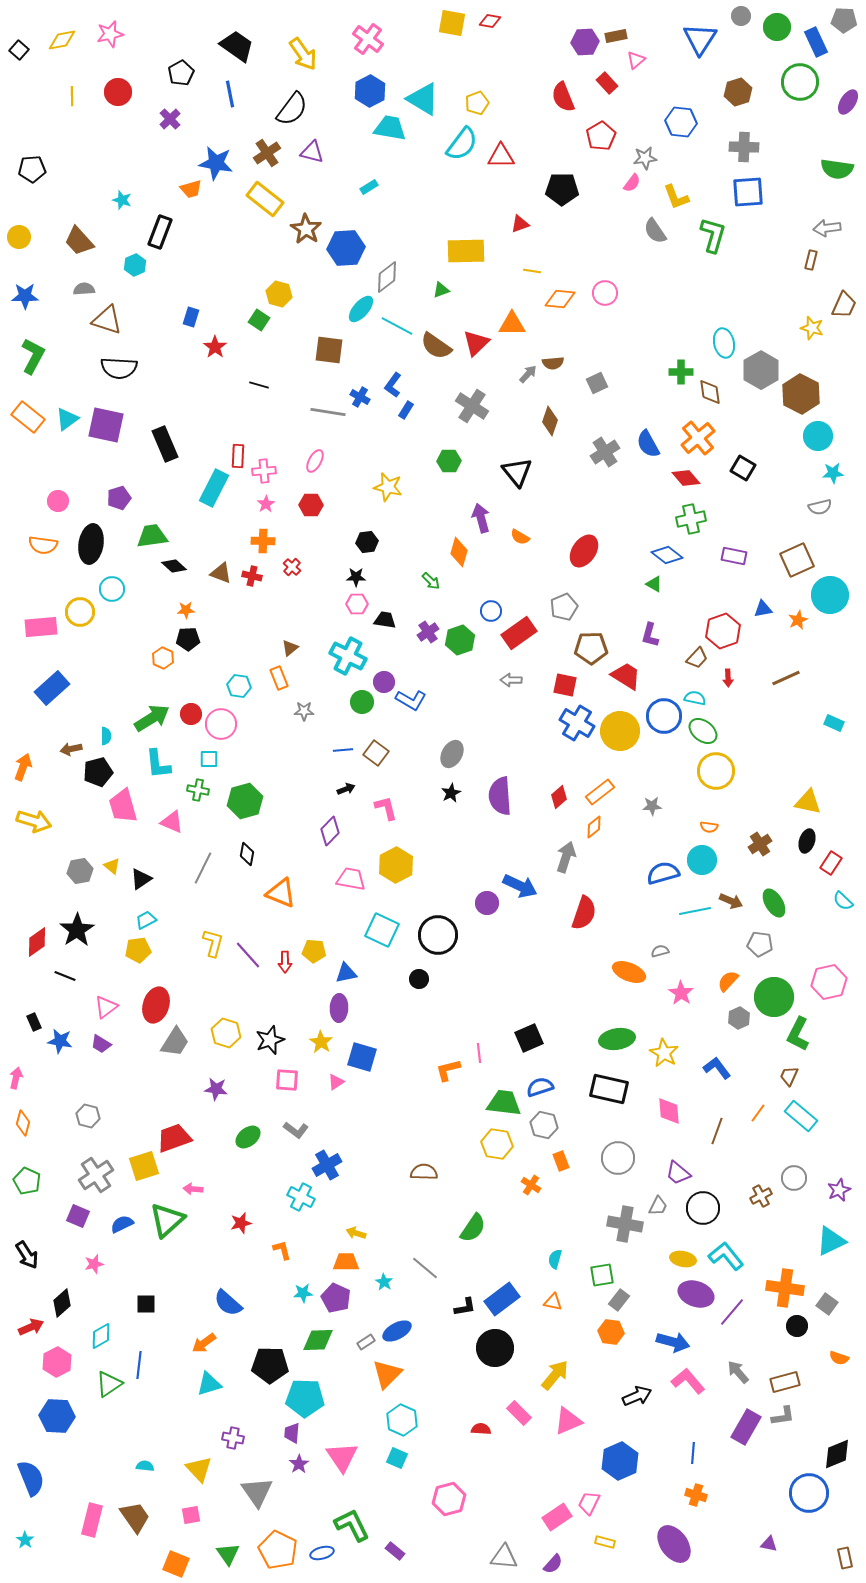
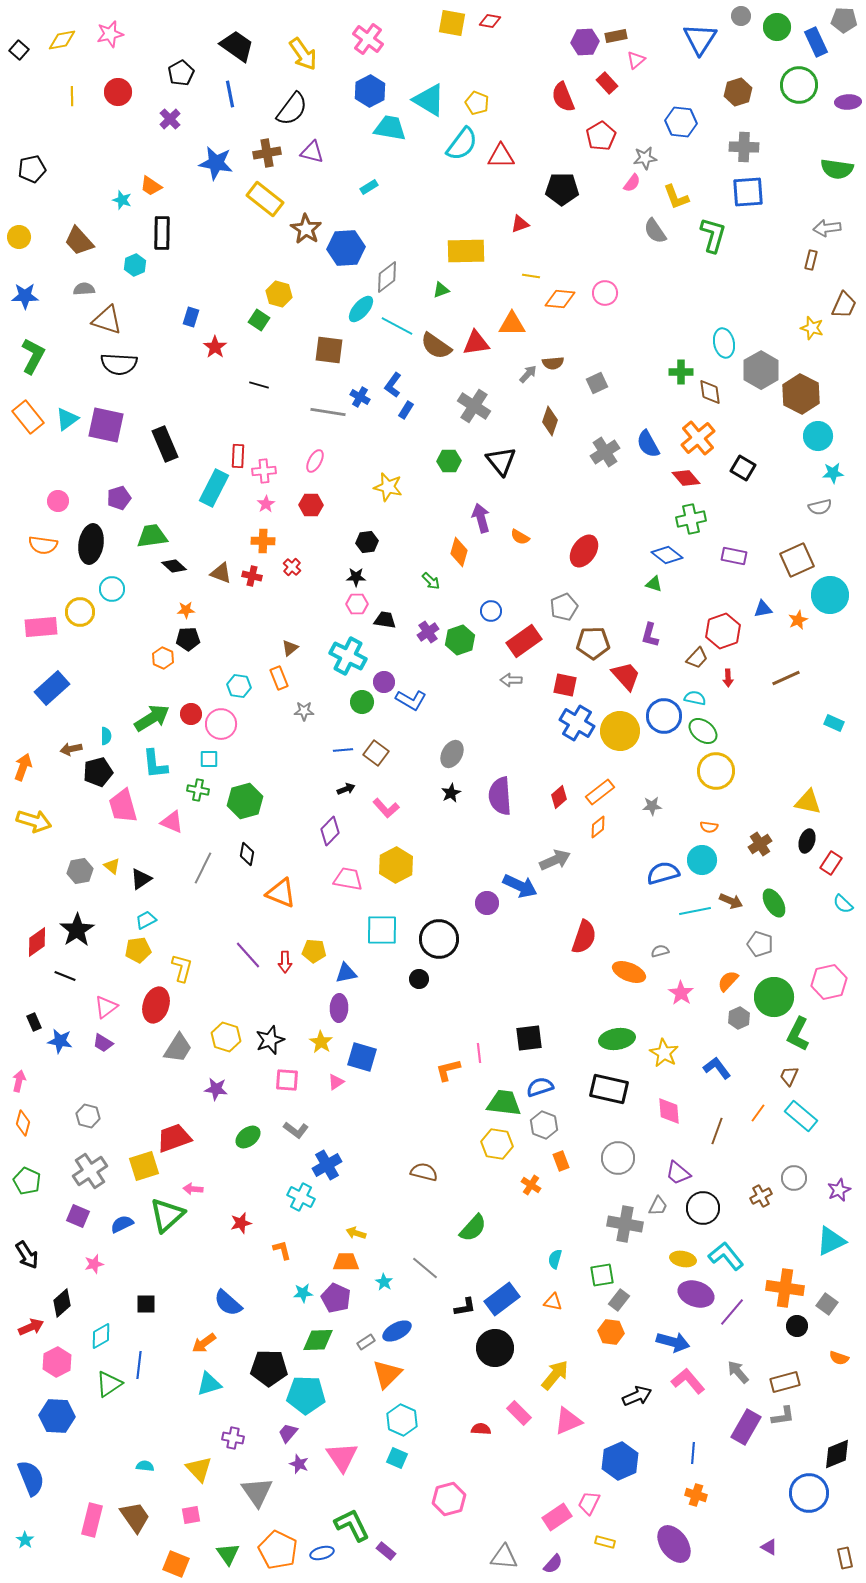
green circle at (800, 82): moved 1 px left, 3 px down
cyan triangle at (423, 99): moved 6 px right, 1 px down
purple ellipse at (848, 102): rotated 55 degrees clockwise
yellow pentagon at (477, 103): rotated 30 degrees counterclockwise
brown cross at (267, 153): rotated 24 degrees clockwise
black pentagon at (32, 169): rotated 8 degrees counterclockwise
orange trapezoid at (191, 189): moved 40 px left, 3 px up; rotated 50 degrees clockwise
black rectangle at (160, 232): moved 2 px right, 1 px down; rotated 20 degrees counterclockwise
yellow line at (532, 271): moved 1 px left, 5 px down
red triangle at (476, 343): rotated 36 degrees clockwise
black semicircle at (119, 368): moved 4 px up
gray cross at (472, 406): moved 2 px right
orange rectangle at (28, 417): rotated 12 degrees clockwise
black triangle at (517, 472): moved 16 px left, 11 px up
green triangle at (654, 584): rotated 12 degrees counterclockwise
red rectangle at (519, 633): moved 5 px right, 8 px down
brown pentagon at (591, 648): moved 2 px right, 5 px up
red trapezoid at (626, 676): rotated 16 degrees clockwise
cyan L-shape at (158, 764): moved 3 px left
pink L-shape at (386, 808): rotated 152 degrees clockwise
orange diamond at (594, 827): moved 4 px right
gray arrow at (566, 857): moved 11 px left, 3 px down; rotated 48 degrees clockwise
pink trapezoid at (351, 879): moved 3 px left
cyan semicircle at (843, 901): moved 3 px down
red semicircle at (584, 913): moved 24 px down
cyan square at (382, 930): rotated 24 degrees counterclockwise
black circle at (438, 935): moved 1 px right, 4 px down
yellow L-shape at (213, 943): moved 31 px left, 25 px down
gray pentagon at (760, 944): rotated 10 degrees clockwise
yellow hexagon at (226, 1033): moved 4 px down
black square at (529, 1038): rotated 16 degrees clockwise
gray trapezoid at (175, 1042): moved 3 px right, 6 px down
purple trapezoid at (101, 1044): moved 2 px right, 1 px up
pink arrow at (16, 1078): moved 3 px right, 3 px down
gray hexagon at (544, 1125): rotated 8 degrees clockwise
brown semicircle at (424, 1172): rotated 12 degrees clockwise
gray cross at (96, 1175): moved 6 px left, 4 px up
green triangle at (167, 1220): moved 5 px up
green semicircle at (473, 1228): rotated 8 degrees clockwise
black pentagon at (270, 1365): moved 1 px left, 3 px down
cyan pentagon at (305, 1398): moved 1 px right, 3 px up
purple trapezoid at (292, 1433): moved 4 px left; rotated 35 degrees clockwise
purple star at (299, 1464): rotated 18 degrees counterclockwise
purple triangle at (769, 1544): moved 3 px down; rotated 18 degrees clockwise
purple rectangle at (395, 1551): moved 9 px left
